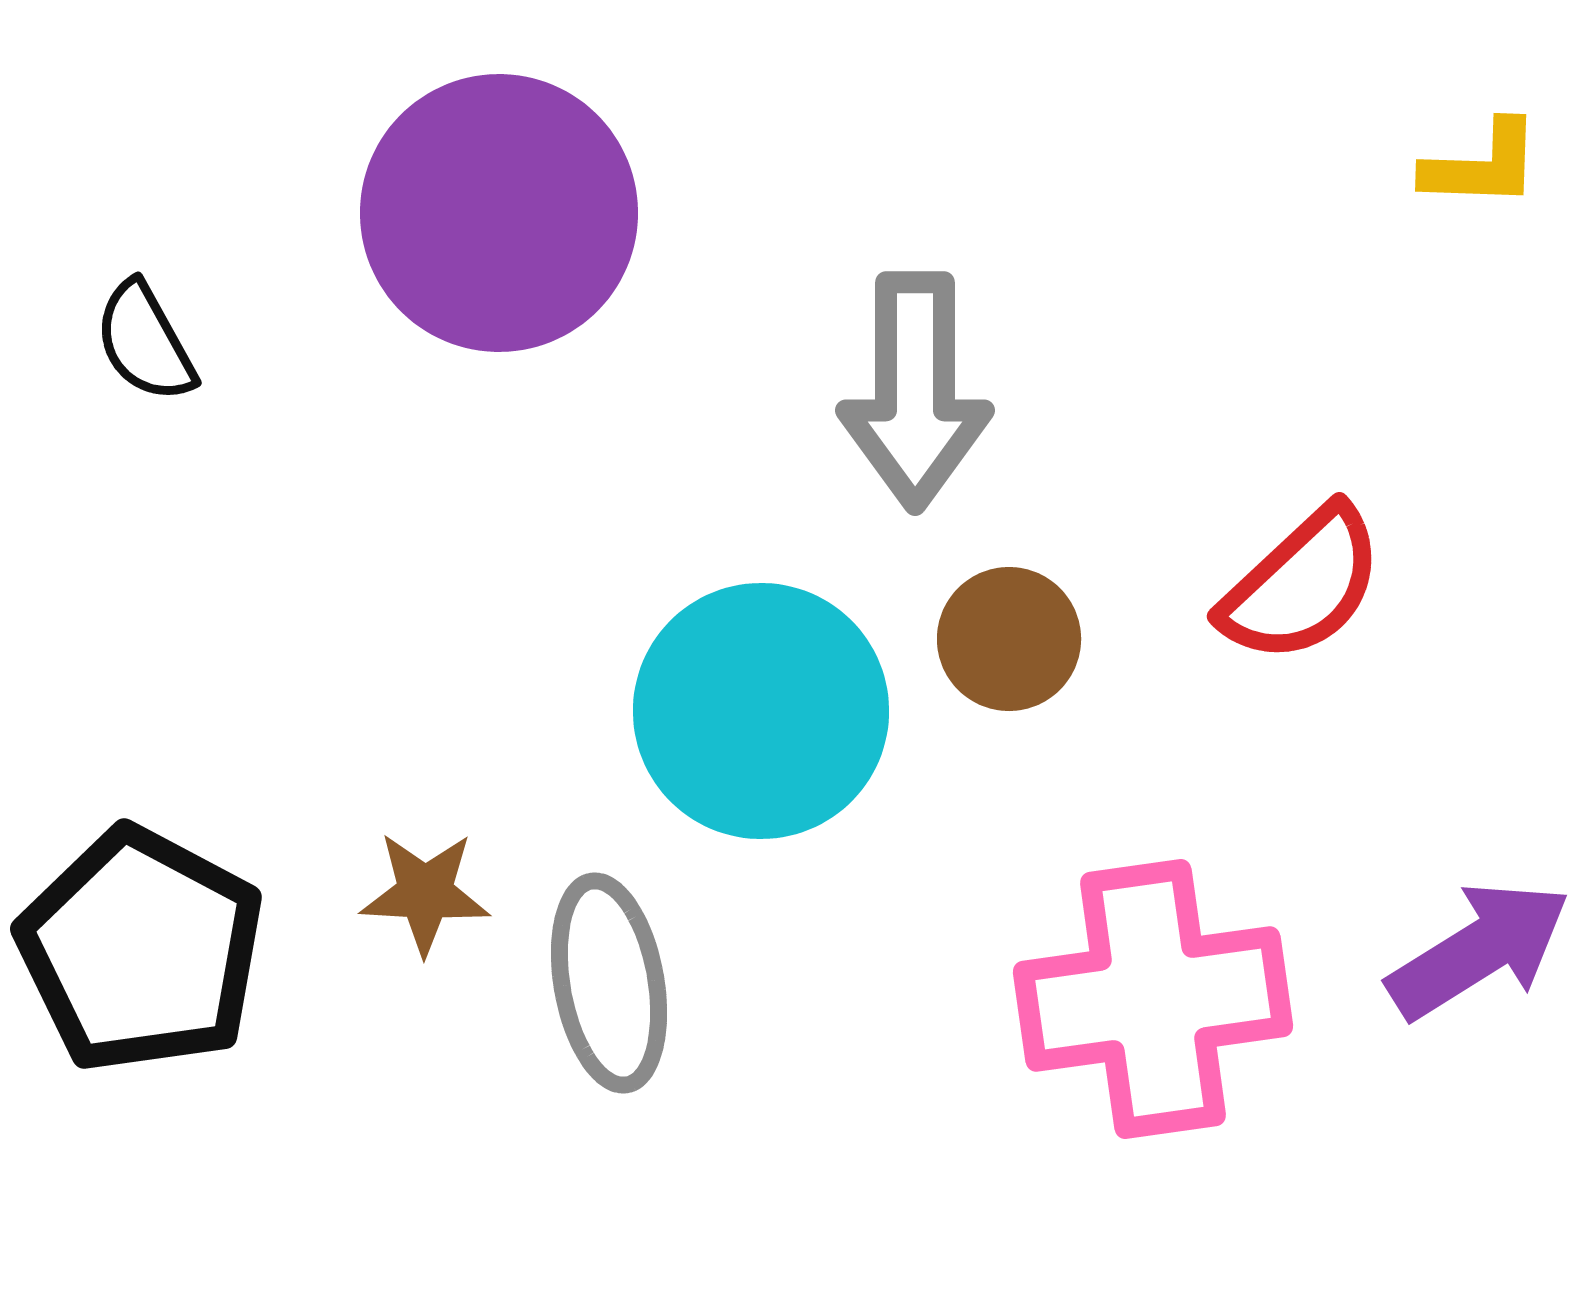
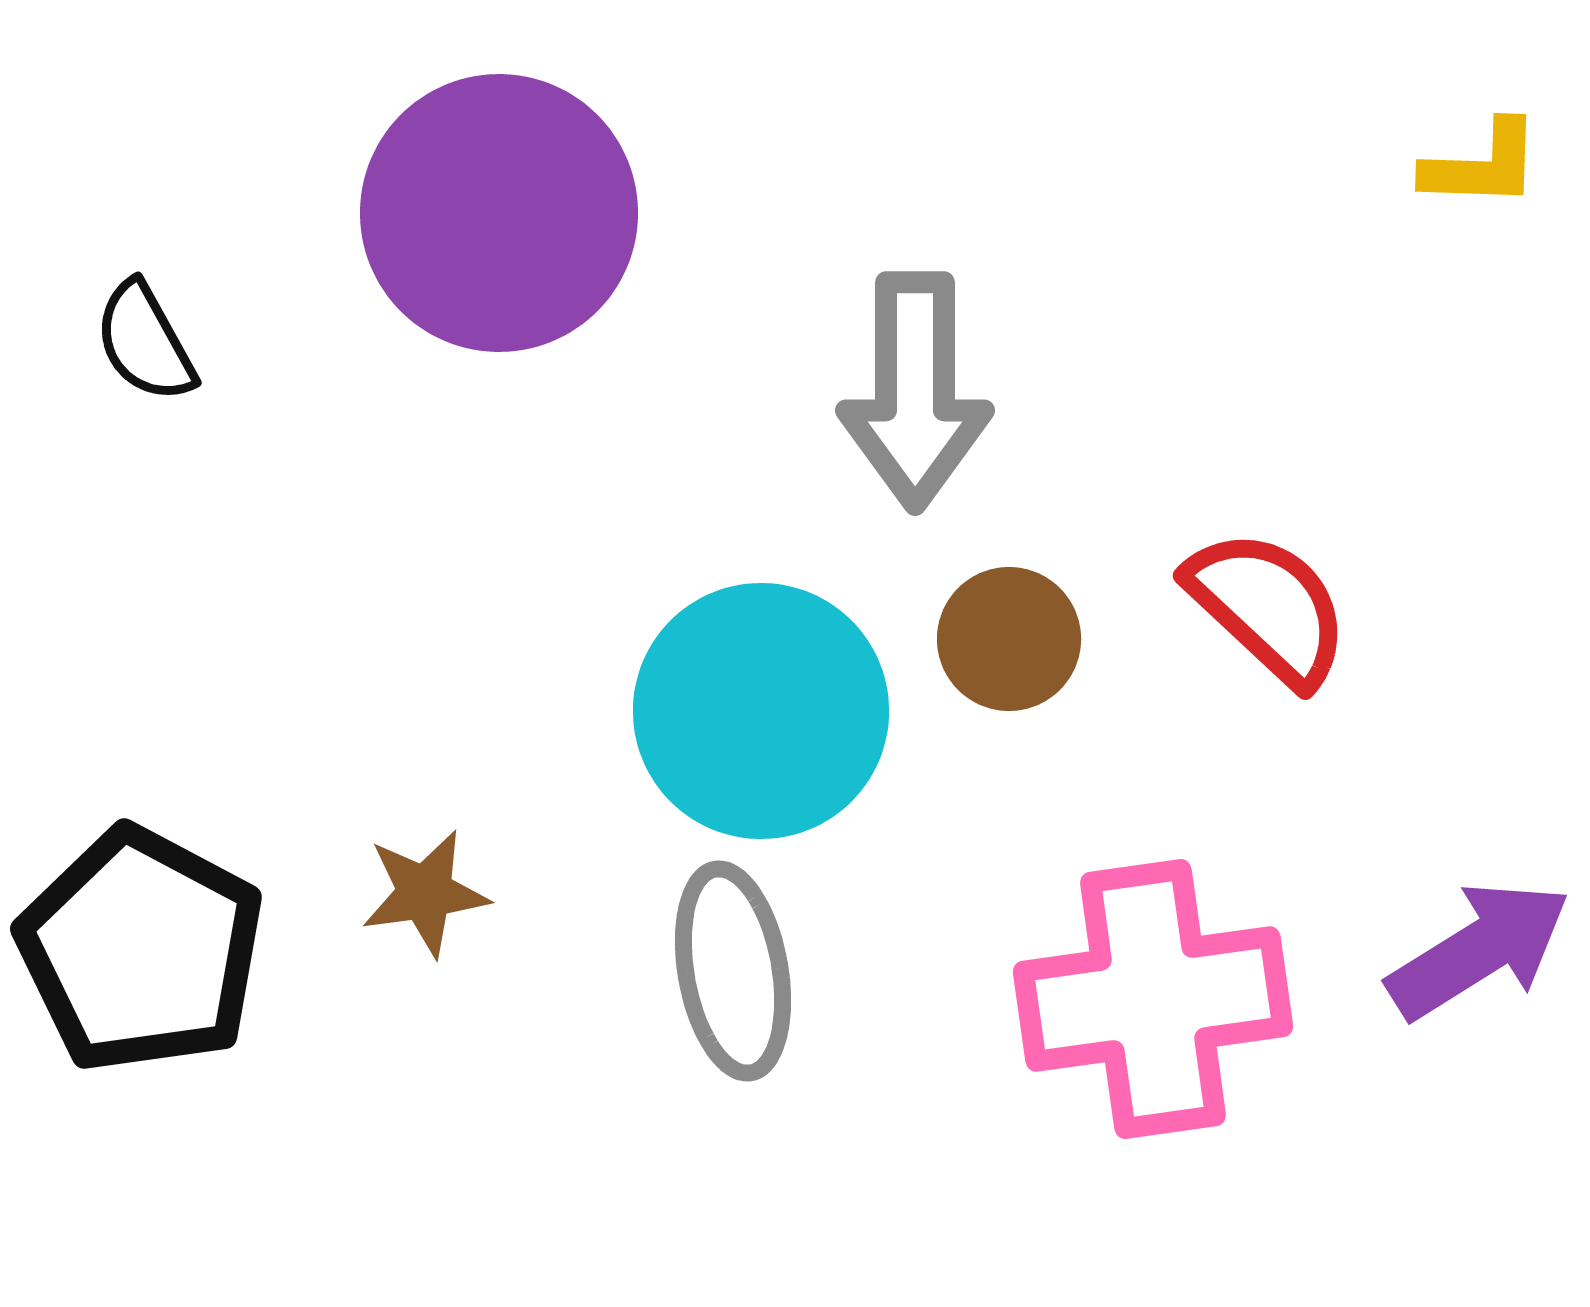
red semicircle: moved 34 px left, 22 px down; rotated 94 degrees counterclockwise
brown star: rotated 11 degrees counterclockwise
gray ellipse: moved 124 px right, 12 px up
